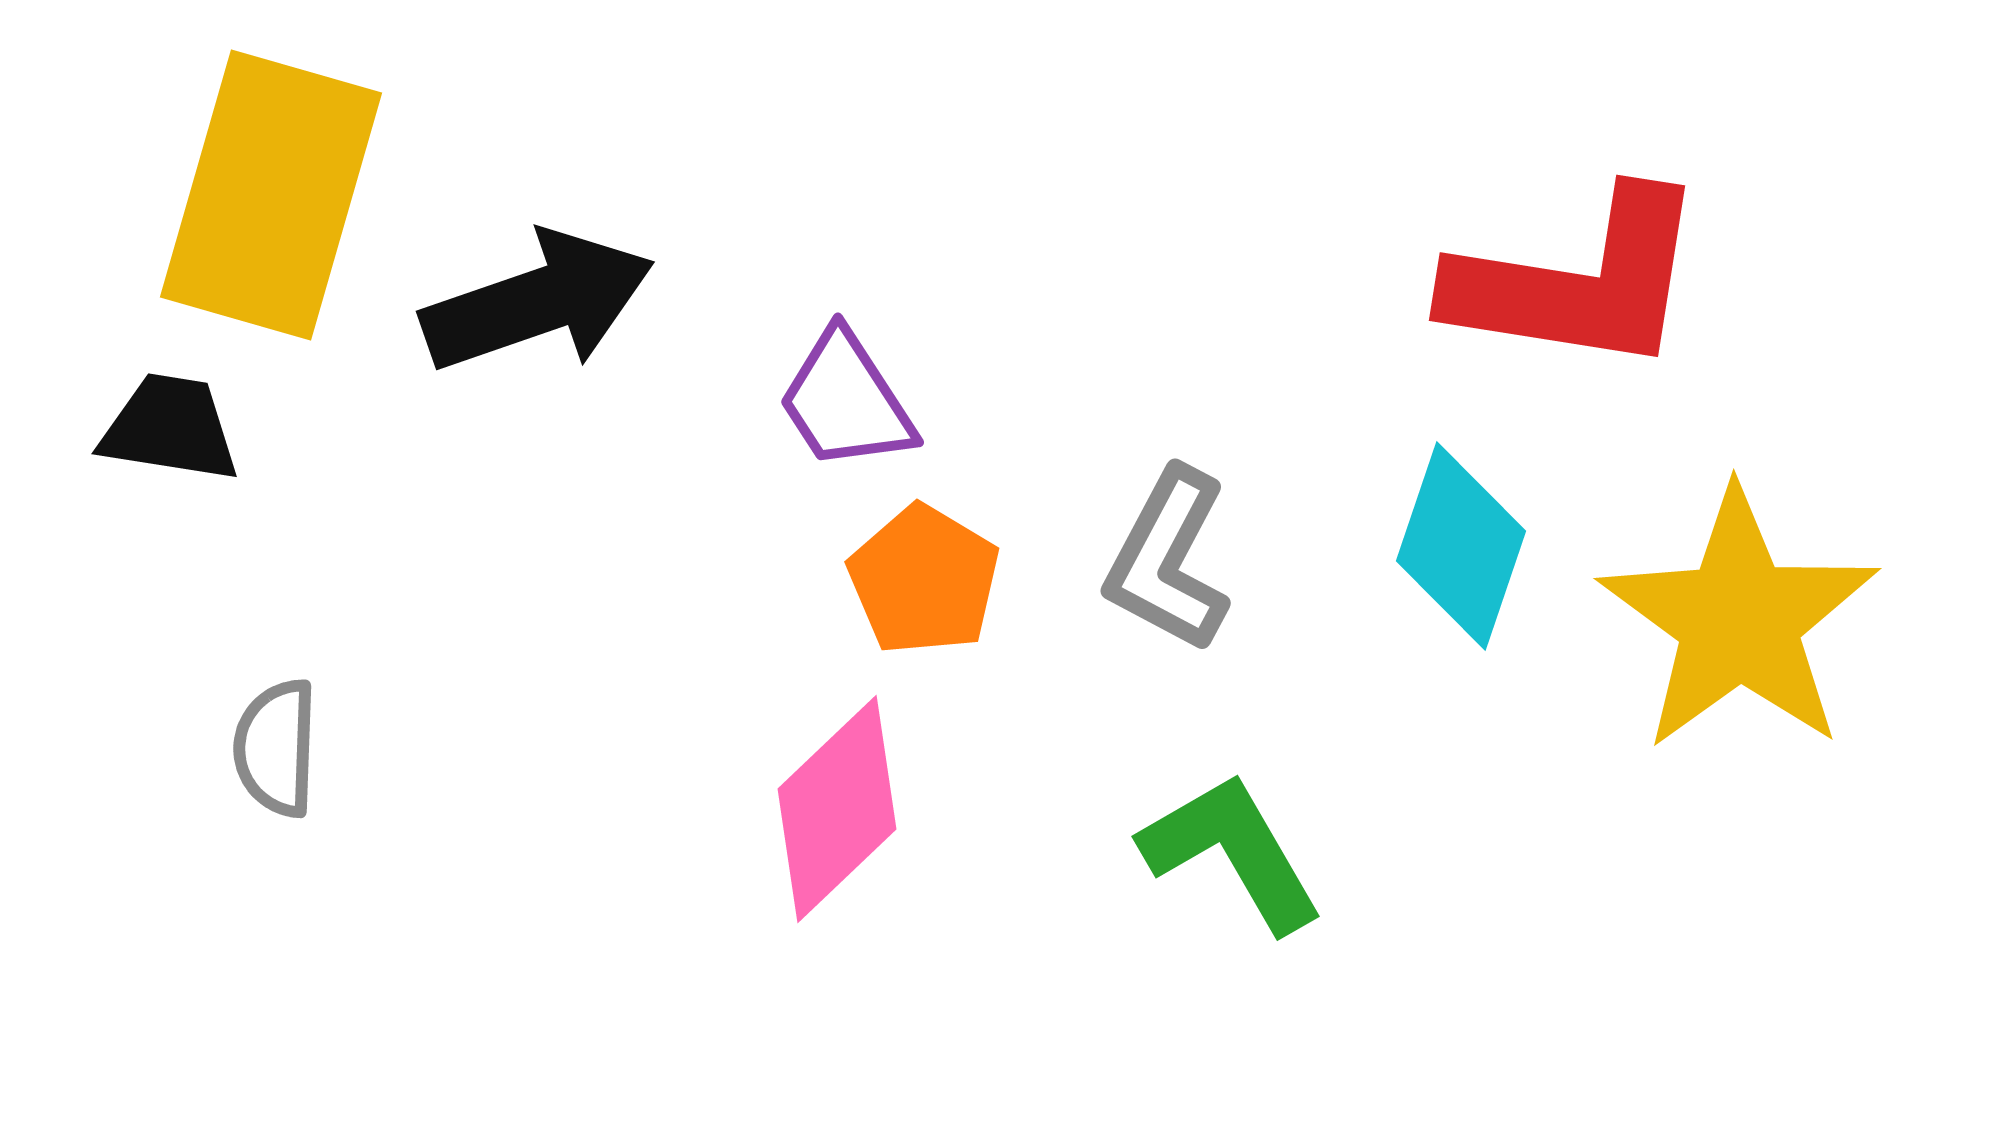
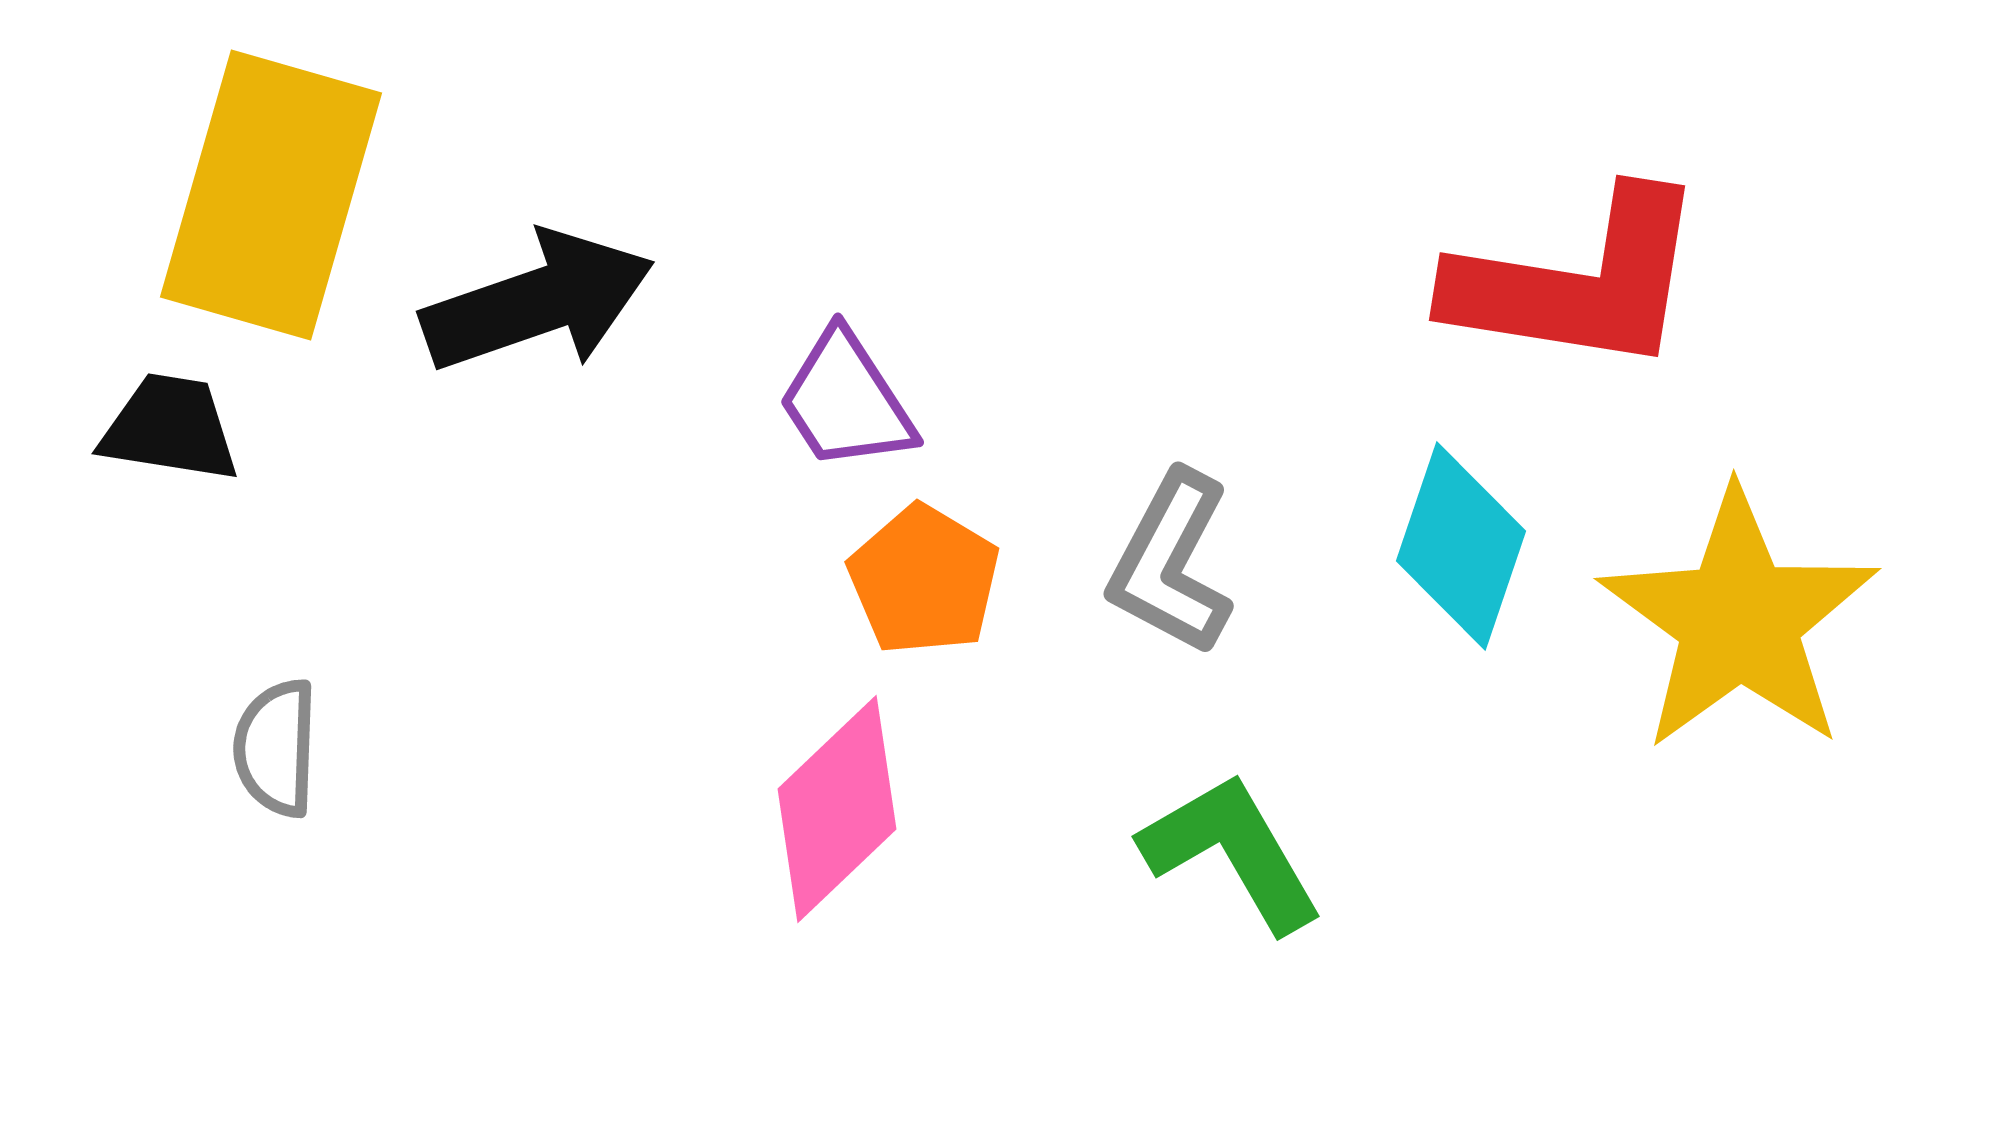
gray L-shape: moved 3 px right, 3 px down
